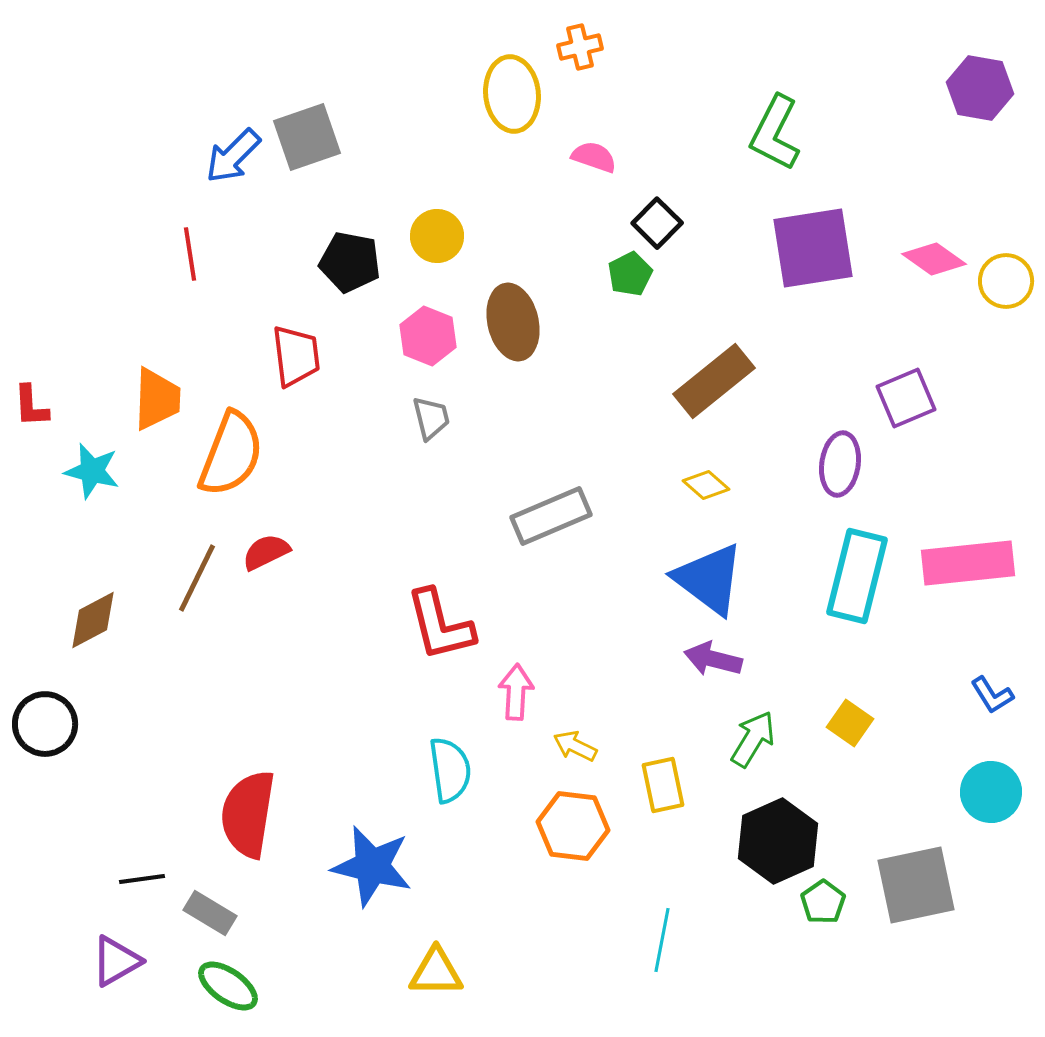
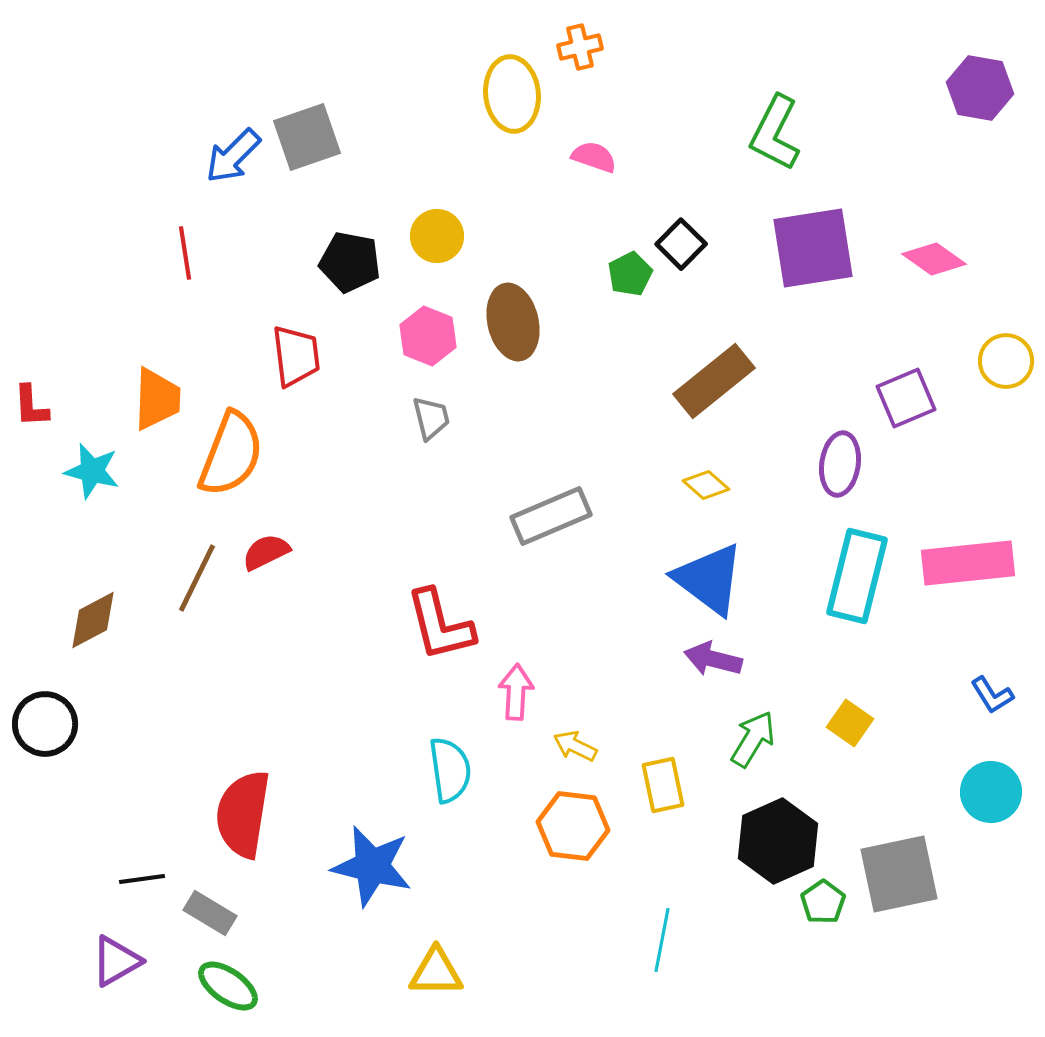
black square at (657, 223): moved 24 px right, 21 px down
red line at (190, 254): moved 5 px left, 1 px up
yellow circle at (1006, 281): moved 80 px down
red semicircle at (248, 814): moved 5 px left
gray square at (916, 885): moved 17 px left, 11 px up
